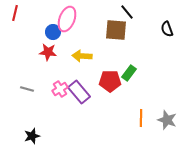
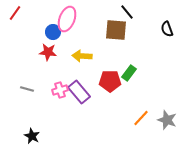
red line: rotated 21 degrees clockwise
pink cross: moved 1 px down; rotated 14 degrees clockwise
orange line: rotated 42 degrees clockwise
black star: rotated 28 degrees counterclockwise
